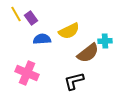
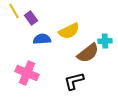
yellow line: moved 2 px left, 3 px up
